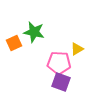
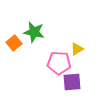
orange square: rotated 14 degrees counterclockwise
purple square: moved 11 px right; rotated 24 degrees counterclockwise
